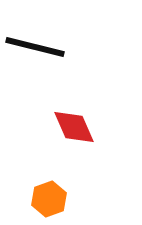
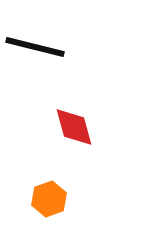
red diamond: rotated 9 degrees clockwise
